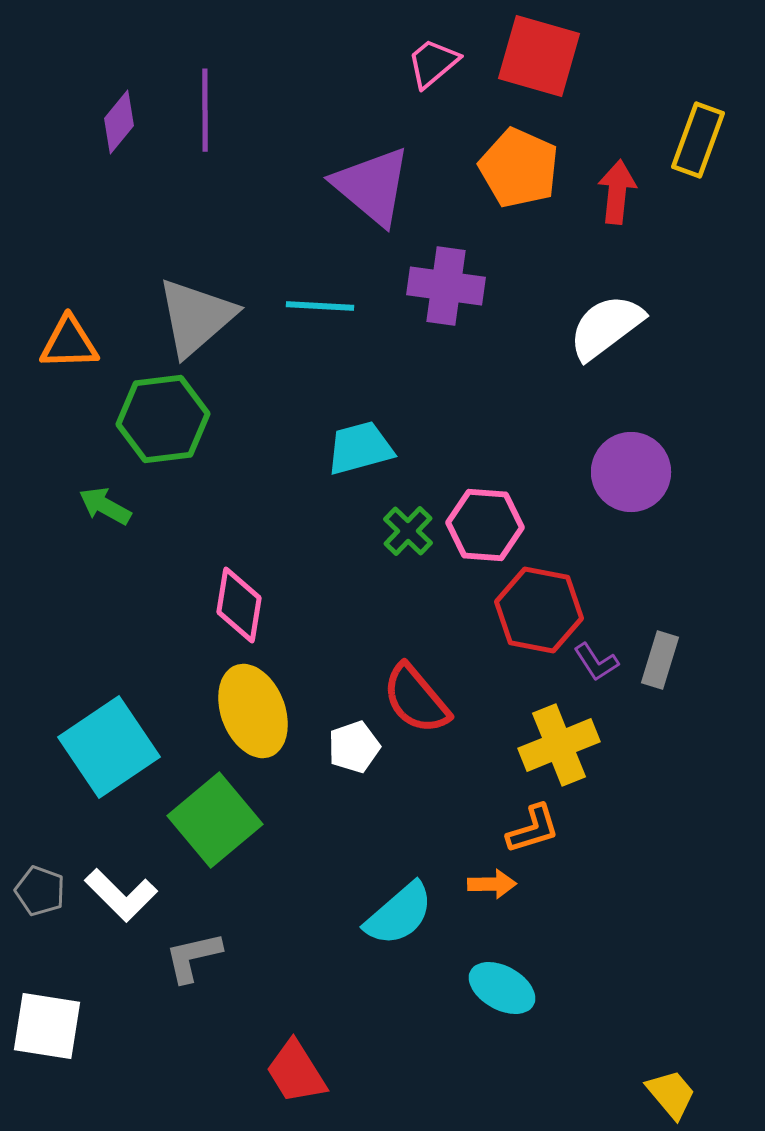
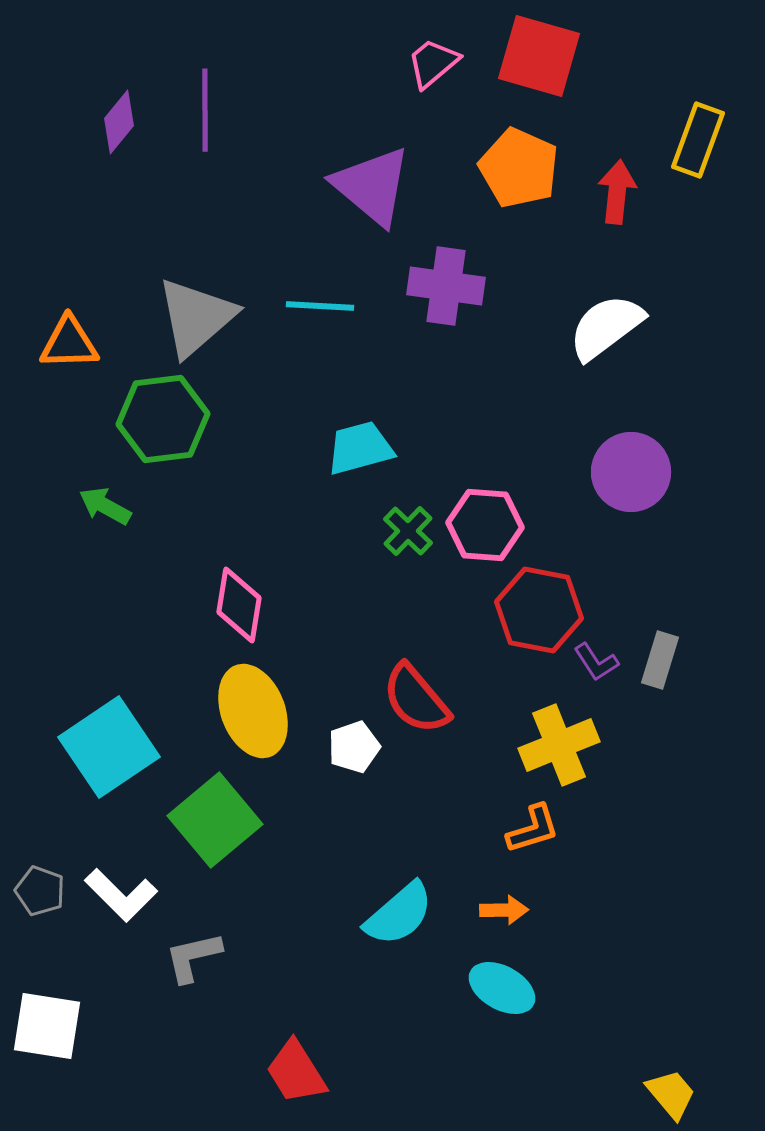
orange arrow: moved 12 px right, 26 px down
